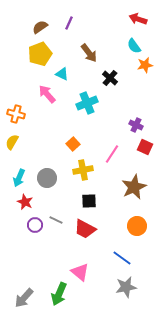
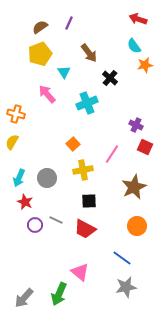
cyan triangle: moved 2 px right, 2 px up; rotated 32 degrees clockwise
